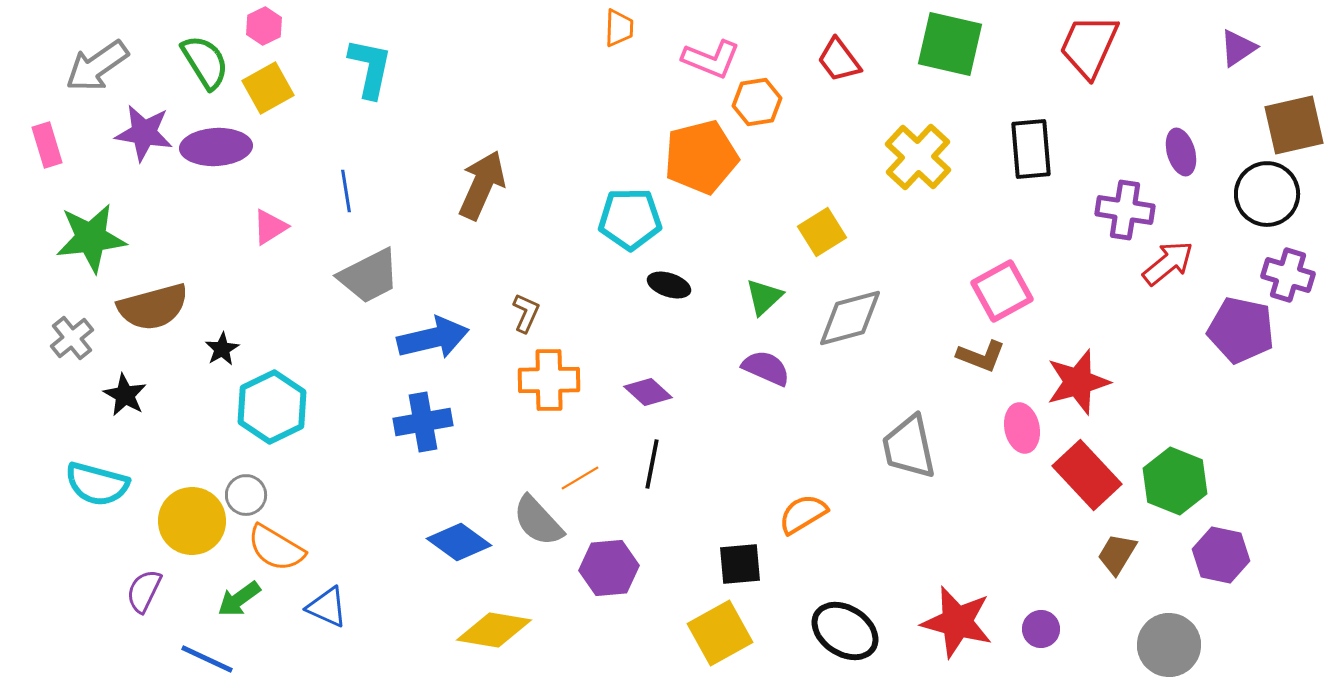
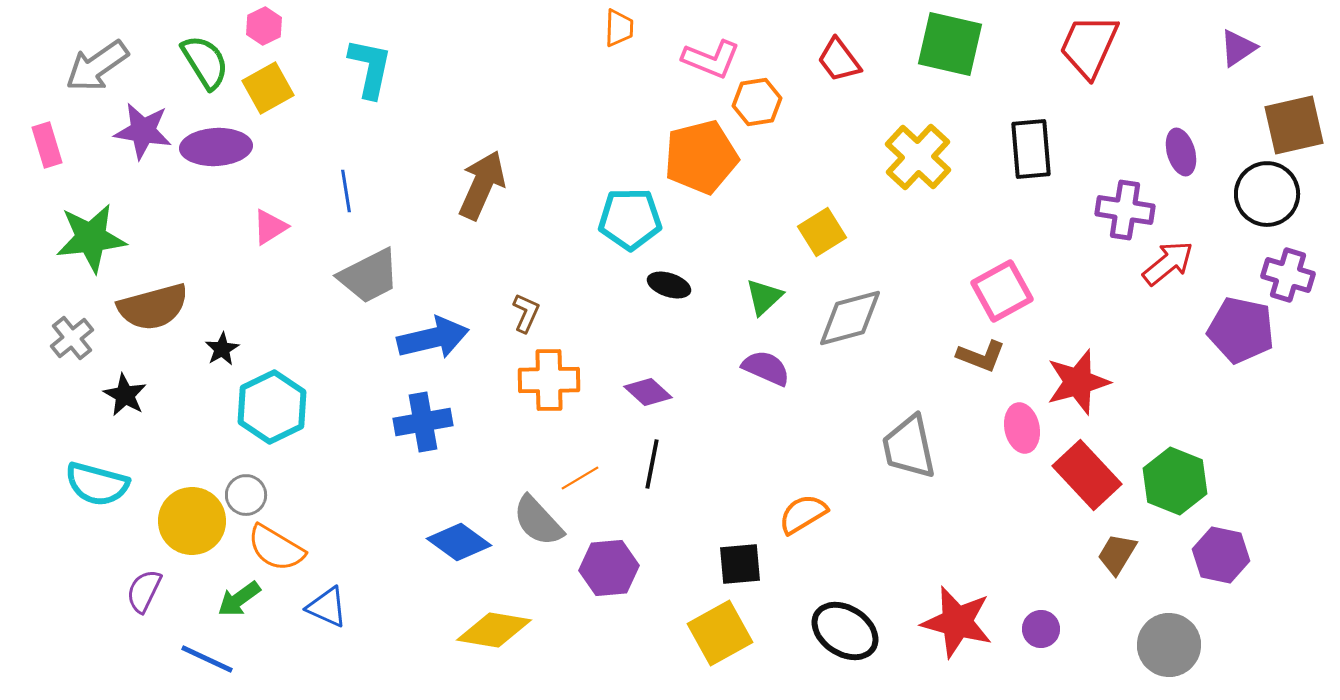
purple star at (144, 133): moved 1 px left, 2 px up
